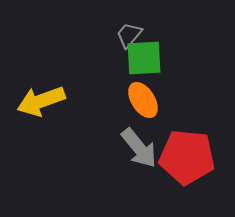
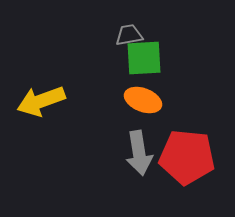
gray trapezoid: rotated 40 degrees clockwise
orange ellipse: rotated 36 degrees counterclockwise
gray arrow: moved 5 px down; rotated 30 degrees clockwise
